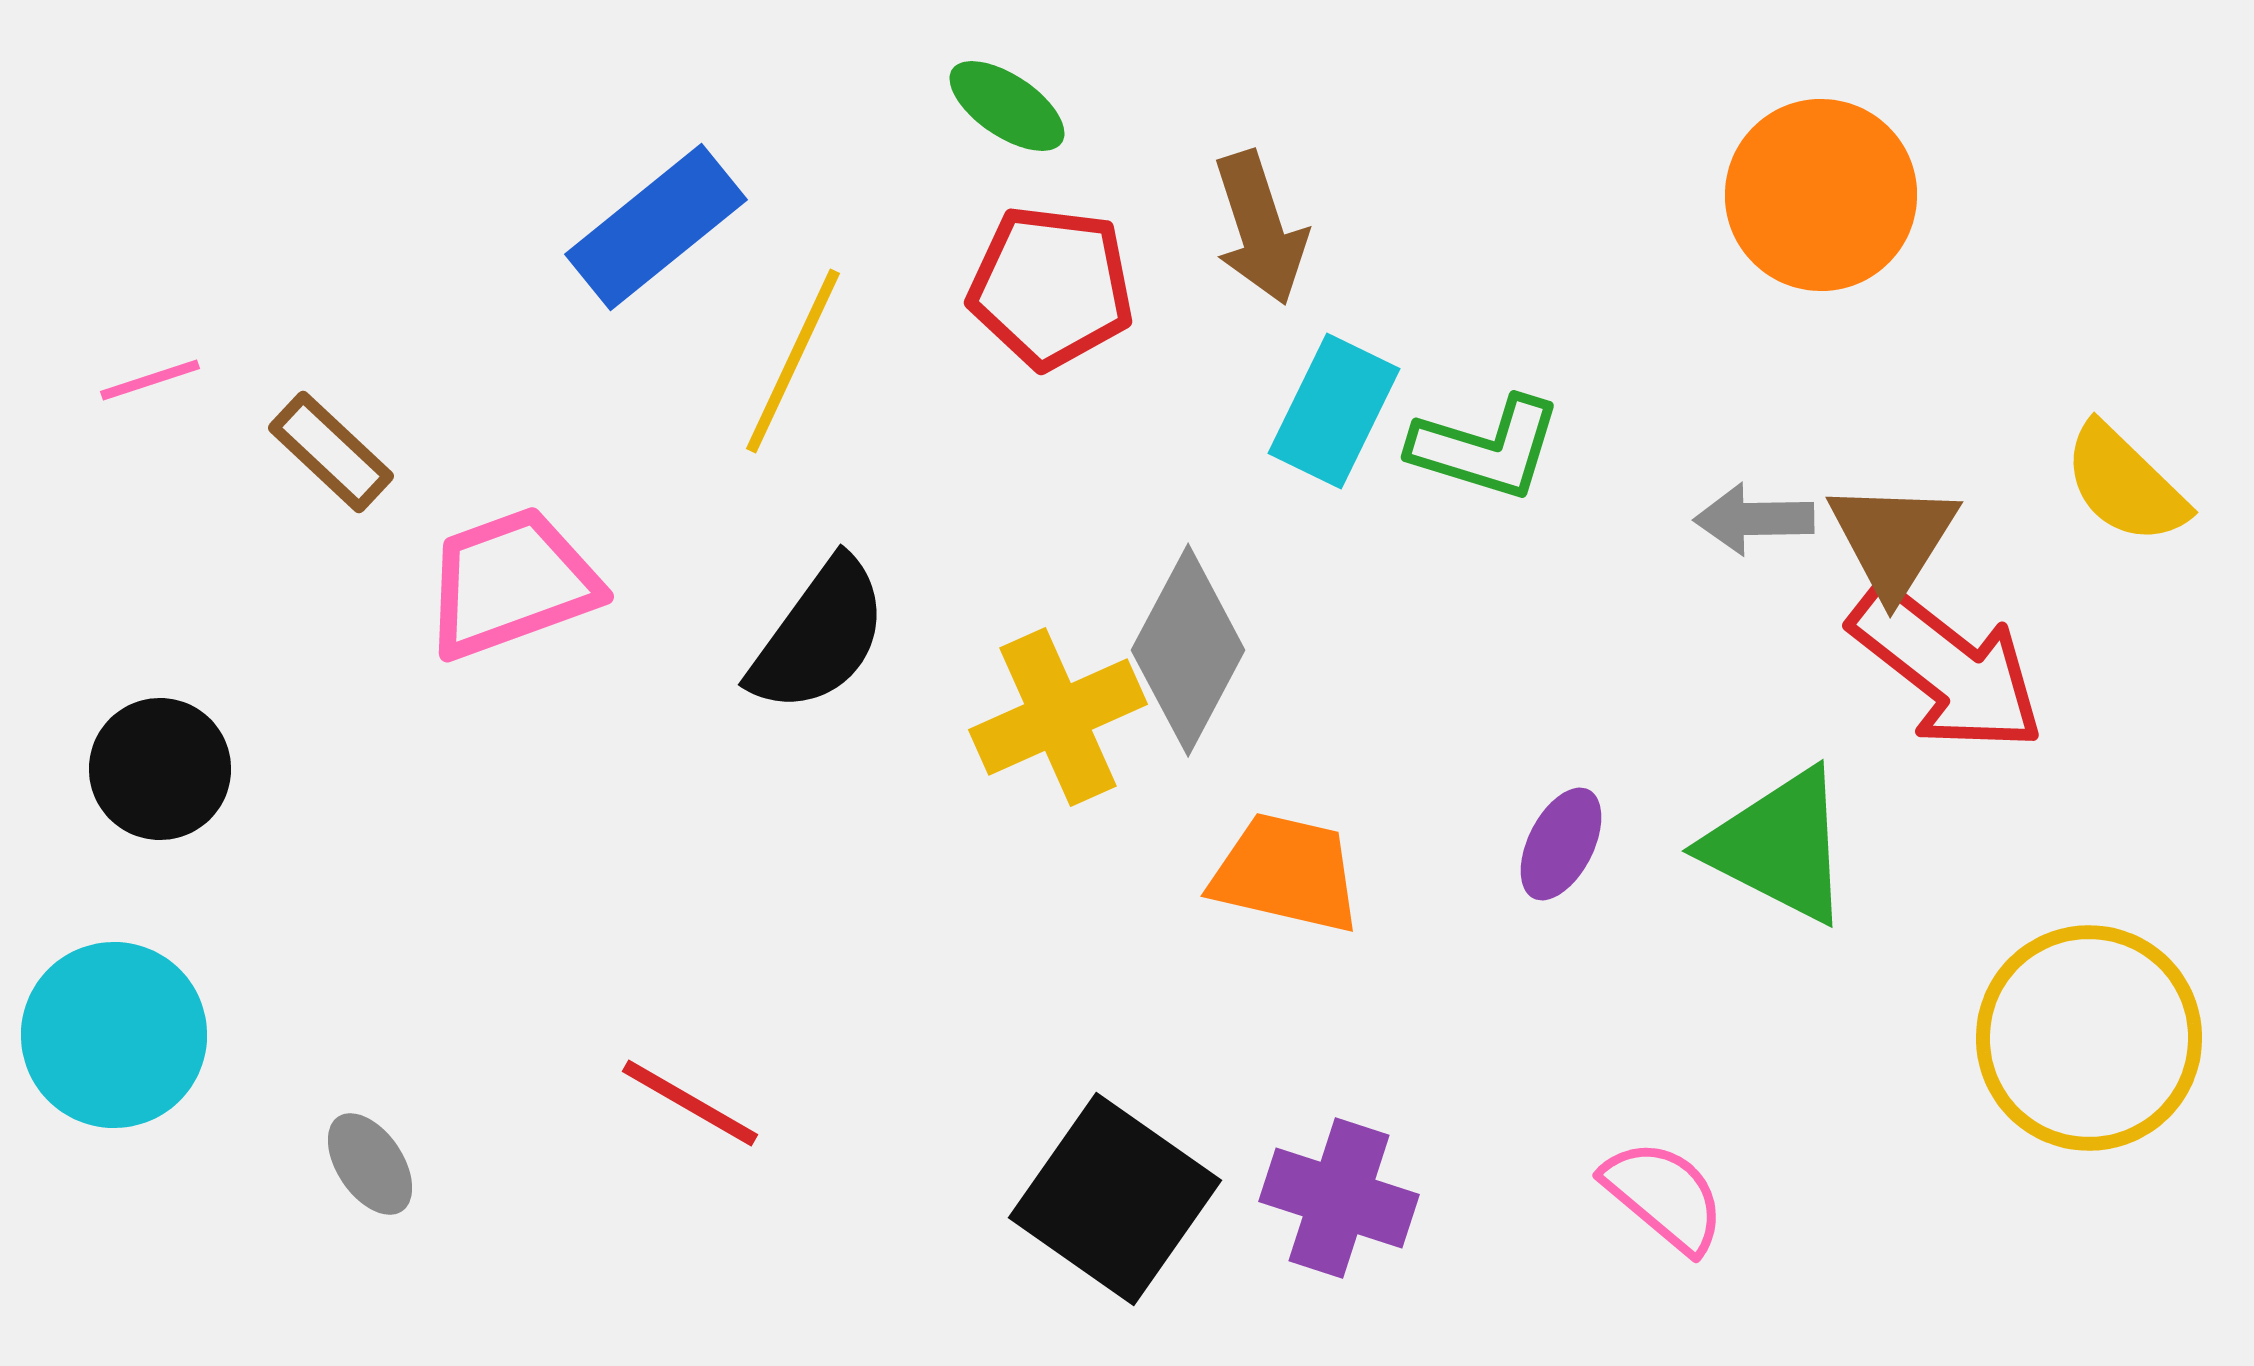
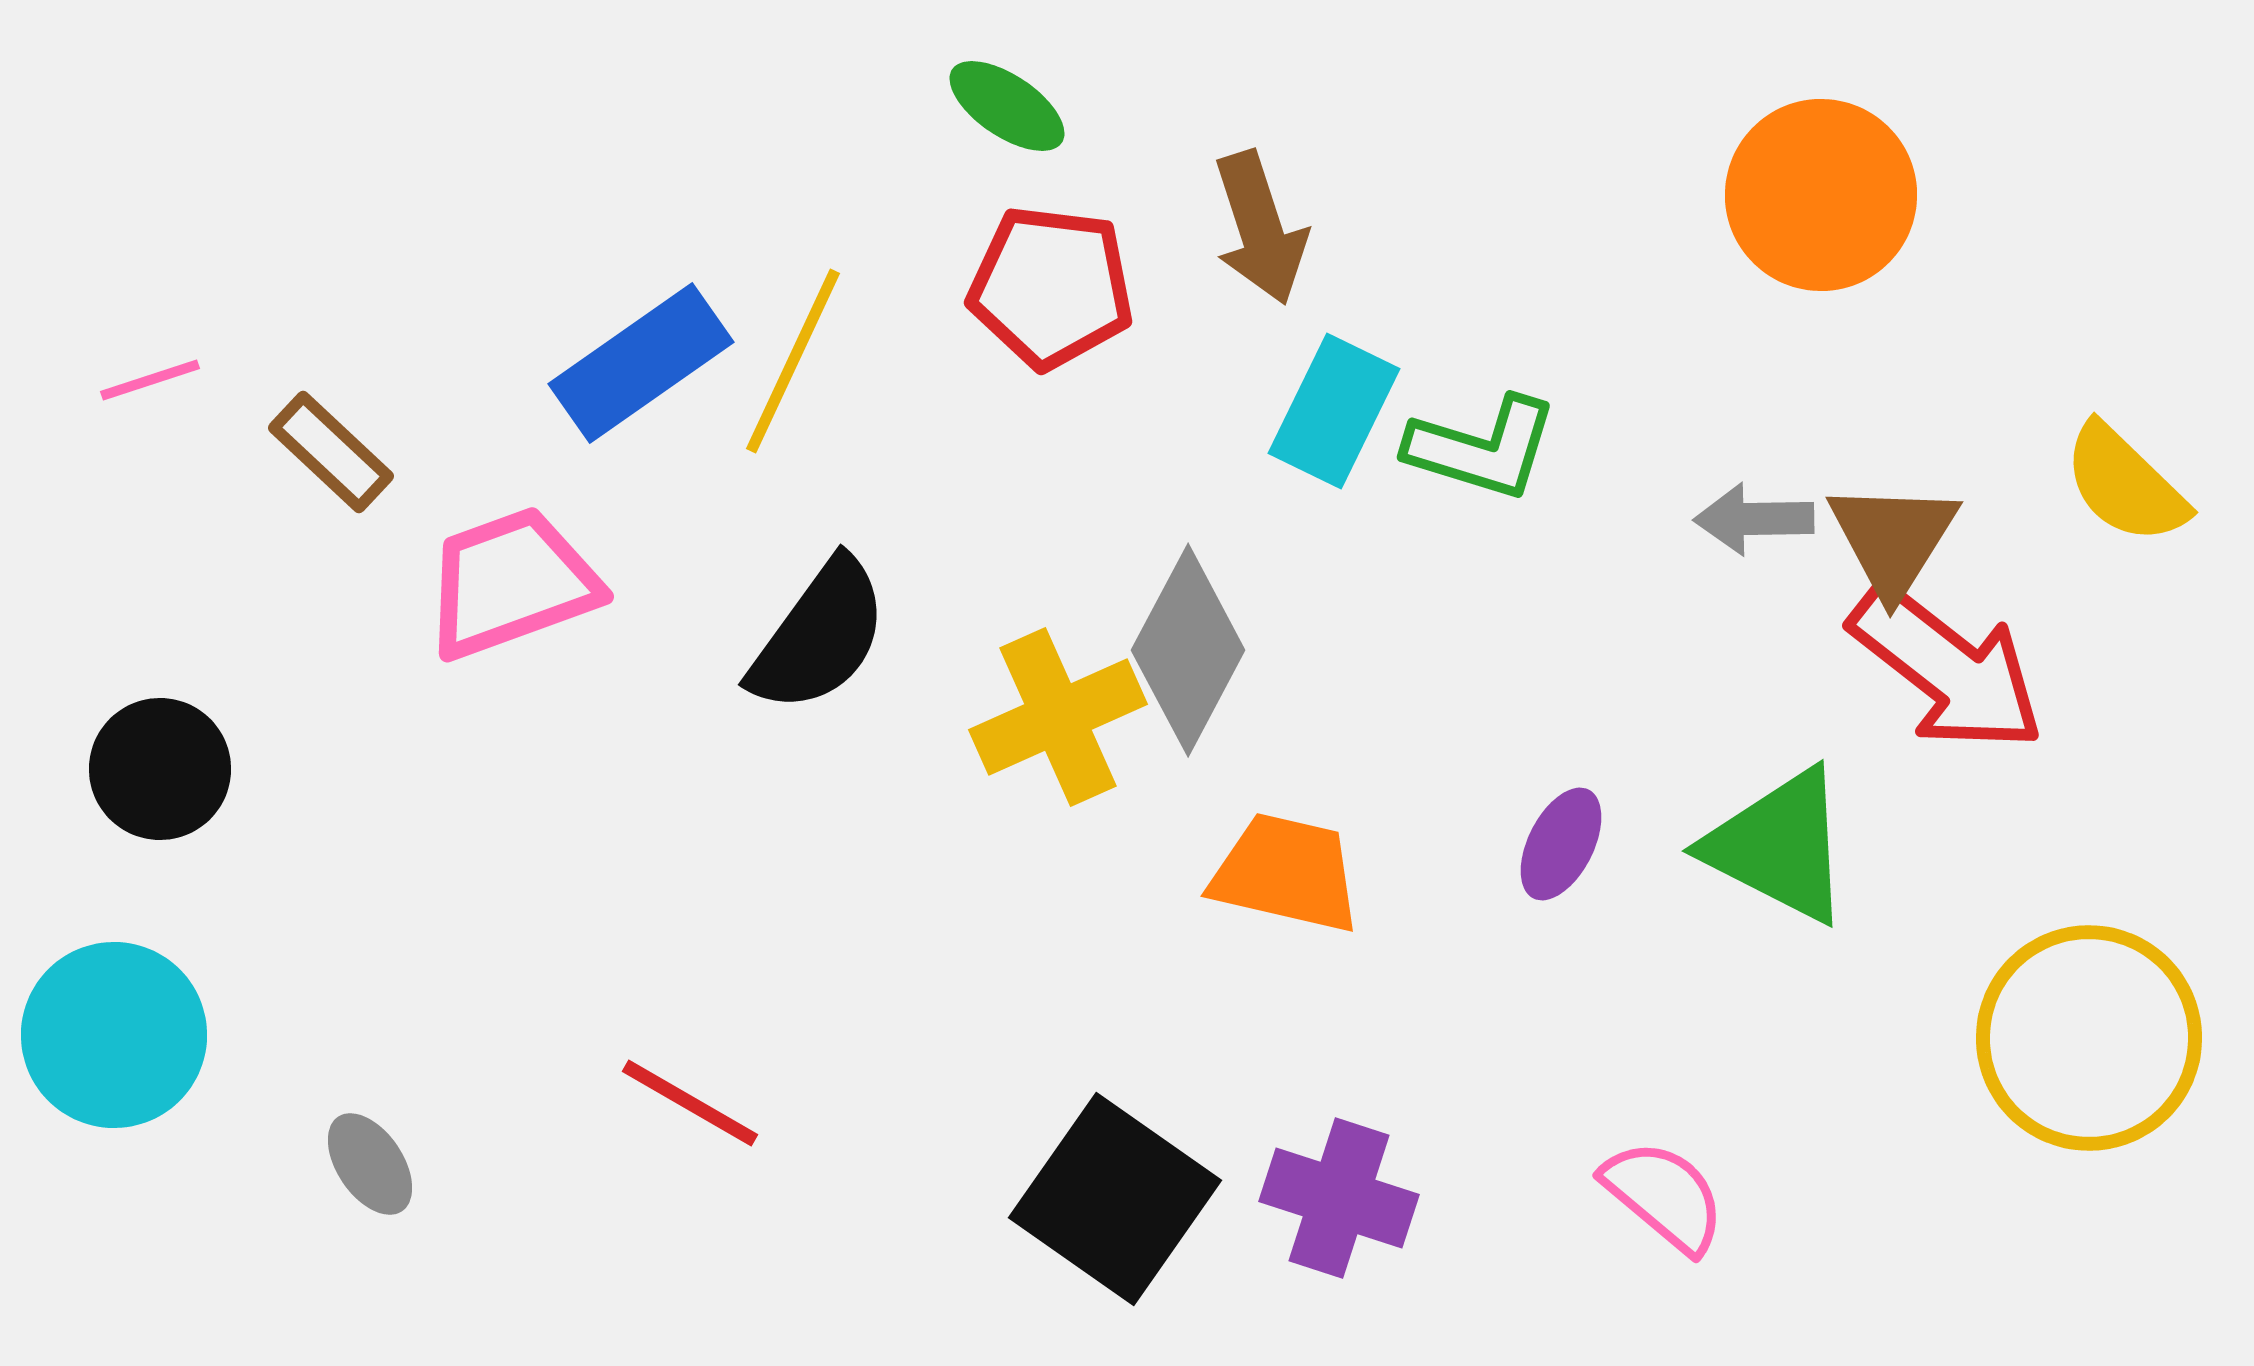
blue rectangle: moved 15 px left, 136 px down; rotated 4 degrees clockwise
green L-shape: moved 4 px left
